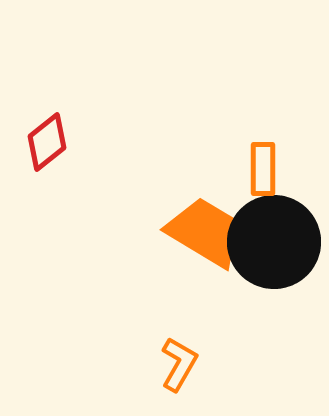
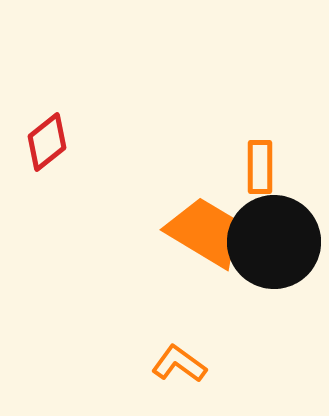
orange rectangle: moved 3 px left, 2 px up
orange L-shape: rotated 84 degrees counterclockwise
